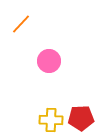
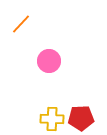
yellow cross: moved 1 px right, 1 px up
